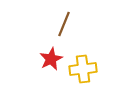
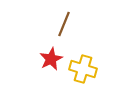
yellow cross: rotated 24 degrees clockwise
